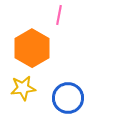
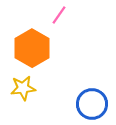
pink line: rotated 24 degrees clockwise
blue circle: moved 24 px right, 6 px down
